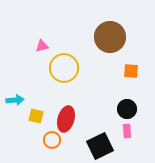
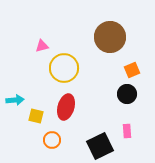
orange square: moved 1 px right, 1 px up; rotated 28 degrees counterclockwise
black circle: moved 15 px up
red ellipse: moved 12 px up
